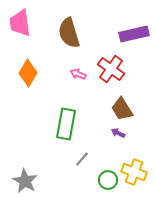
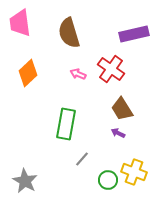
orange diamond: rotated 16 degrees clockwise
